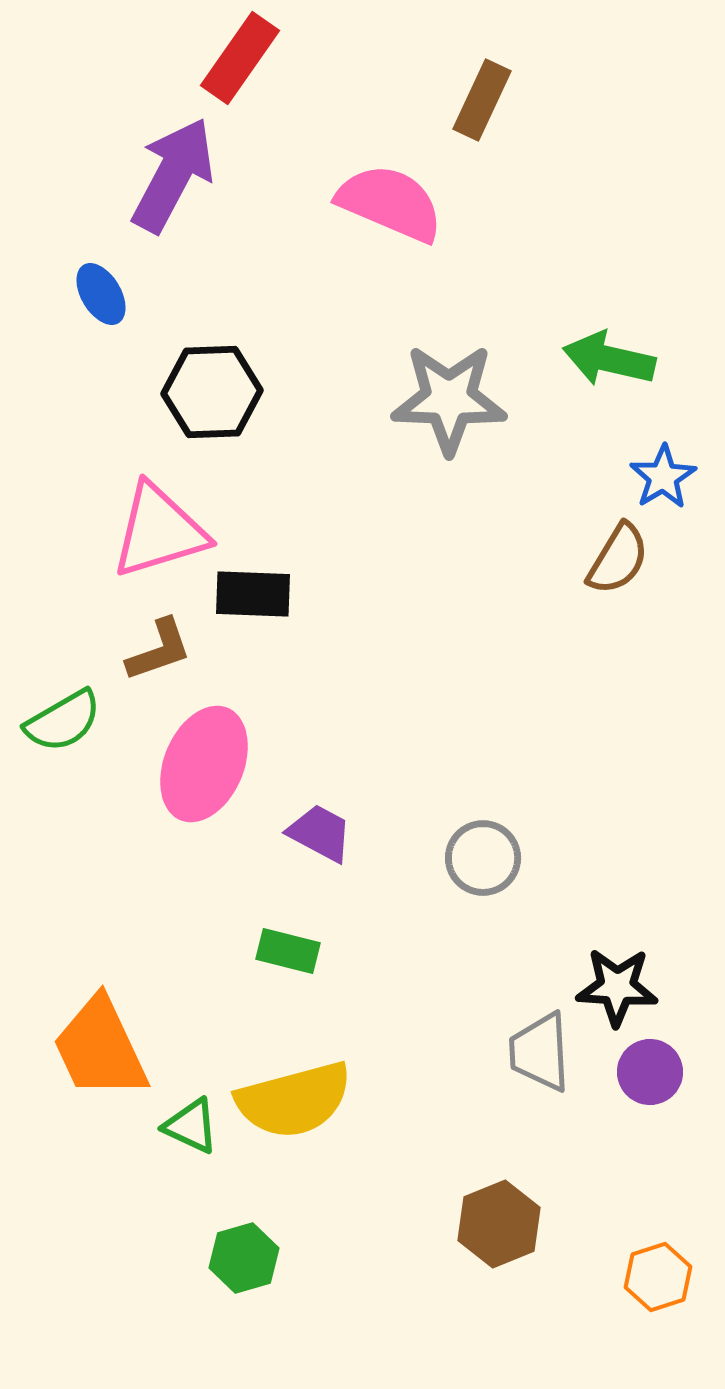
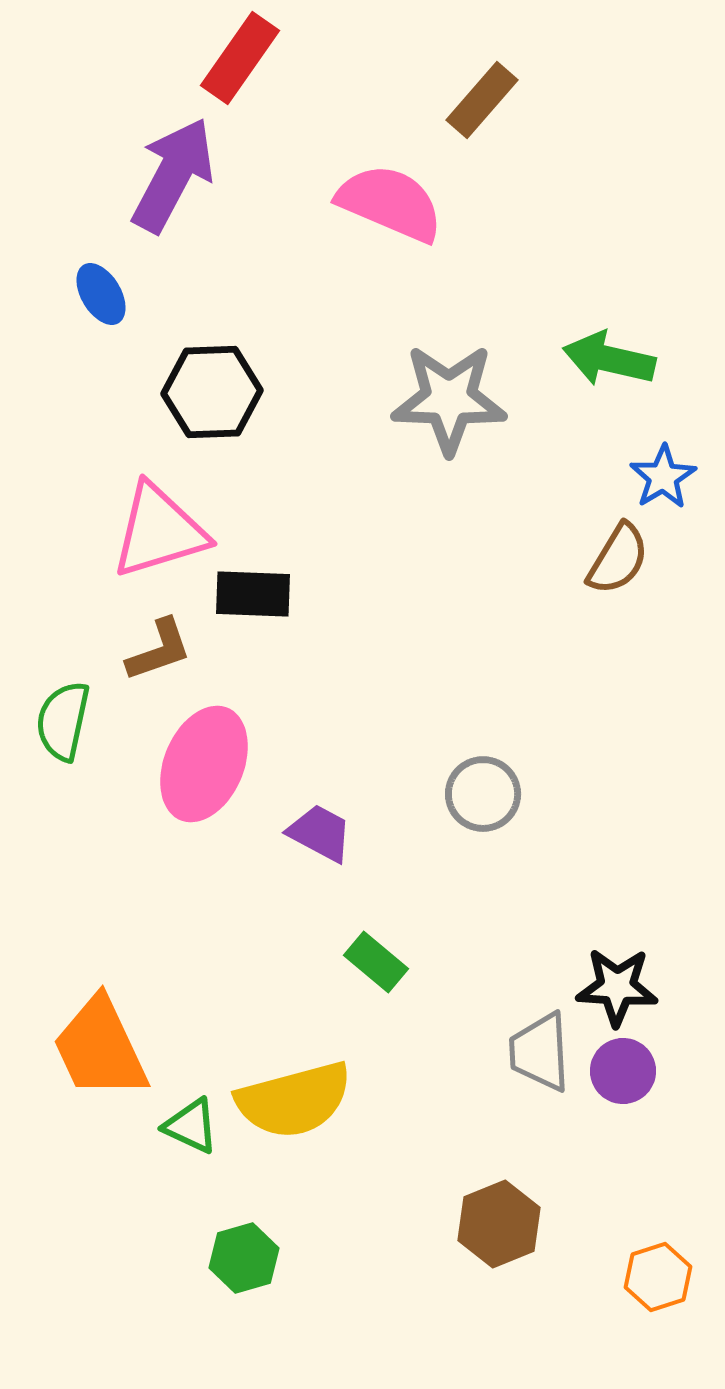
brown rectangle: rotated 16 degrees clockwise
green semicircle: rotated 132 degrees clockwise
gray circle: moved 64 px up
green rectangle: moved 88 px right, 11 px down; rotated 26 degrees clockwise
purple circle: moved 27 px left, 1 px up
